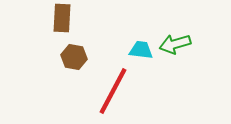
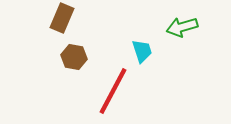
brown rectangle: rotated 20 degrees clockwise
green arrow: moved 7 px right, 17 px up
cyan trapezoid: moved 1 px right, 1 px down; rotated 65 degrees clockwise
